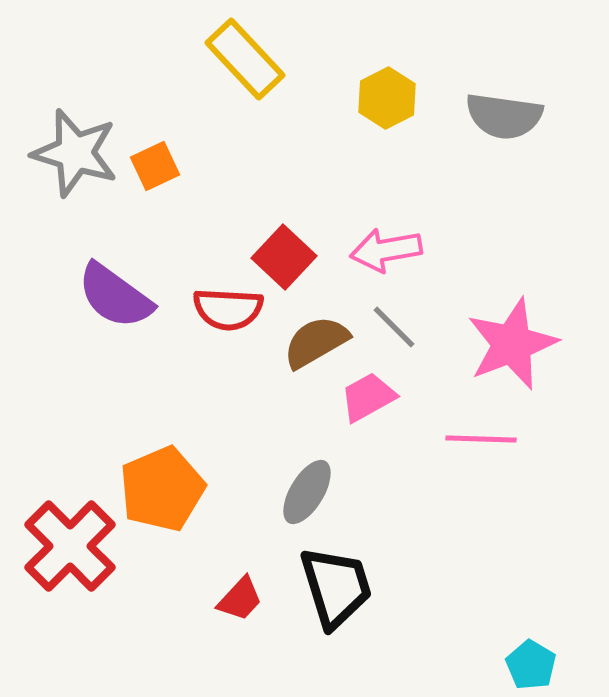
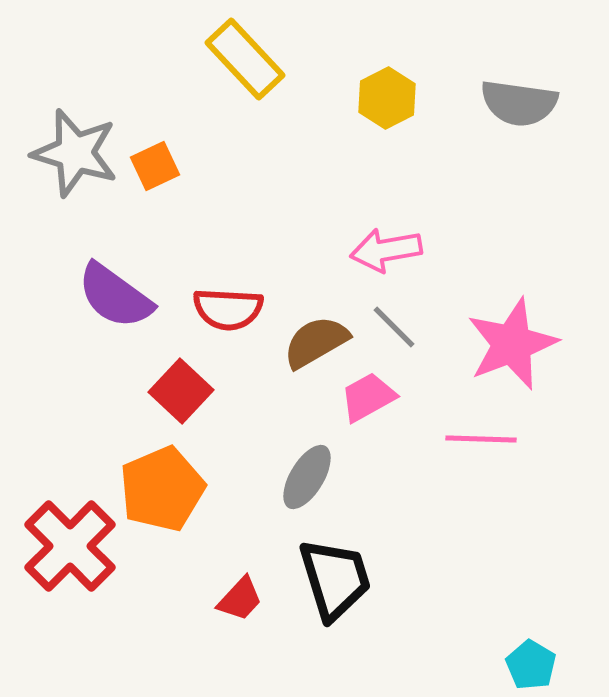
gray semicircle: moved 15 px right, 13 px up
red square: moved 103 px left, 134 px down
gray ellipse: moved 15 px up
black trapezoid: moved 1 px left, 8 px up
